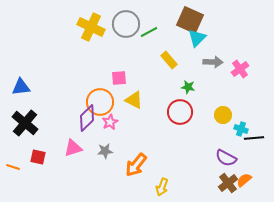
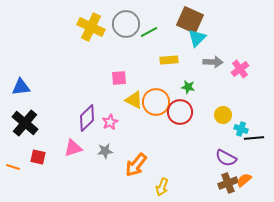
yellow rectangle: rotated 54 degrees counterclockwise
orange circle: moved 56 px right
brown cross: rotated 18 degrees clockwise
